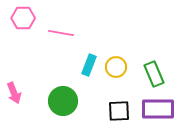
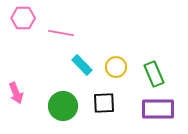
cyan rectangle: moved 7 px left; rotated 65 degrees counterclockwise
pink arrow: moved 2 px right
green circle: moved 5 px down
black square: moved 15 px left, 8 px up
